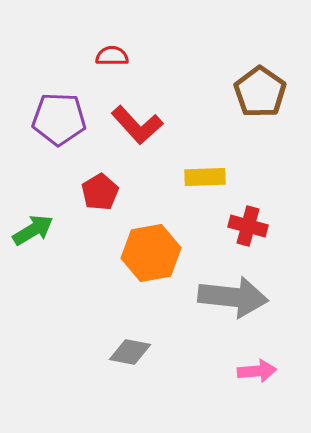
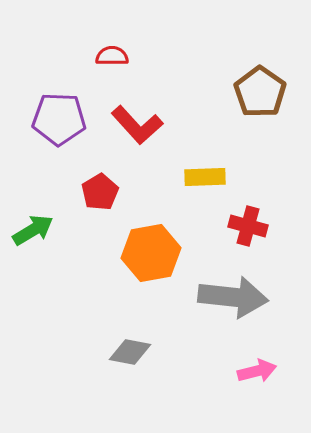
pink arrow: rotated 9 degrees counterclockwise
